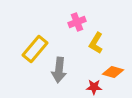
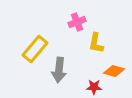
yellow L-shape: rotated 20 degrees counterclockwise
orange diamond: moved 1 px right, 1 px up
